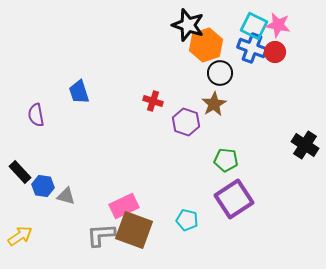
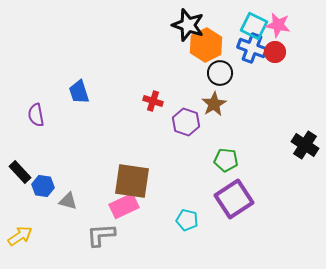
orange hexagon: rotated 8 degrees counterclockwise
gray triangle: moved 2 px right, 5 px down
brown square: moved 2 px left, 49 px up; rotated 12 degrees counterclockwise
